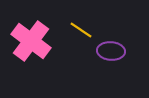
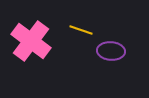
yellow line: rotated 15 degrees counterclockwise
